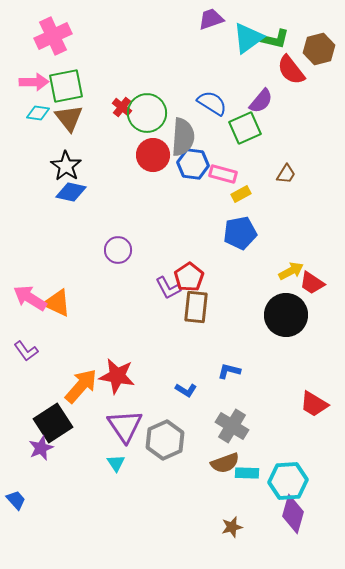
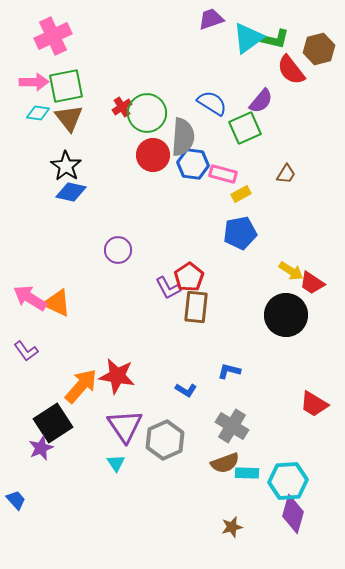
red cross at (122, 107): rotated 18 degrees clockwise
yellow arrow at (291, 271): rotated 60 degrees clockwise
